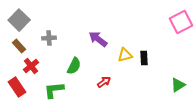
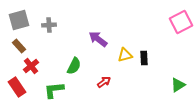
gray square: rotated 30 degrees clockwise
gray cross: moved 13 px up
